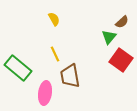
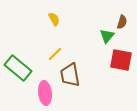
brown semicircle: rotated 32 degrees counterclockwise
green triangle: moved 2 px left, 1 px up
yellow line: rotated 70 degrees clockwise
red square: rotated 25 degrees counterclockwise
brown trapezoid: moved 1 px up
pink ellipse: rotated 15 degrees counterclockwise
